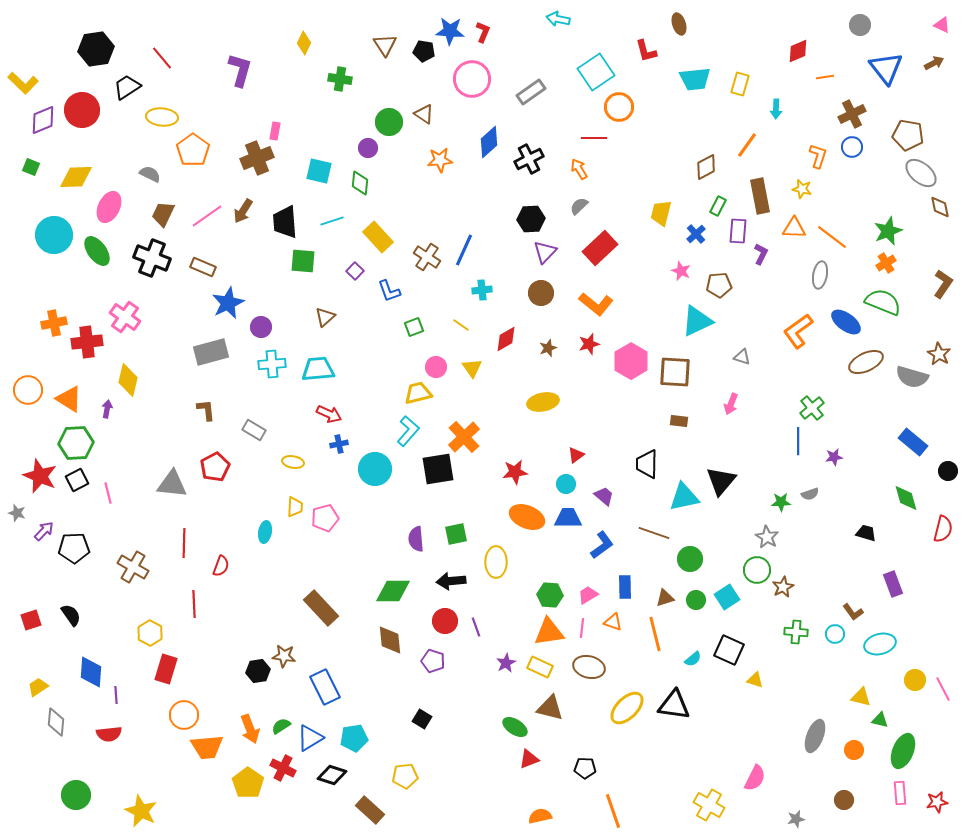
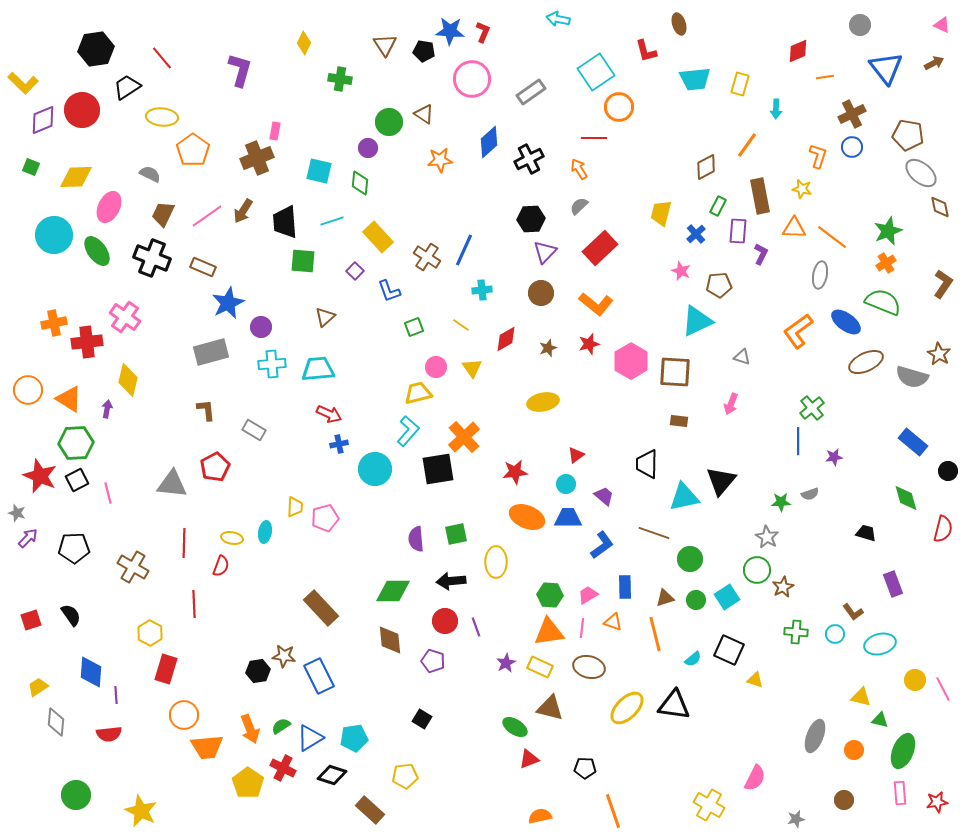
yellow ellipse at (293, 462): moved 61 px left, 76 px down
purple arrow at (44, 531): moved 16 px left, 7 px down
blue rectangle at (325, 687): moved 6 px left, 11 px up
